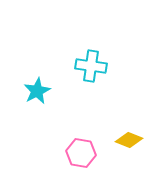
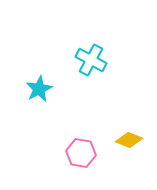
cyan cross: moved 6 px up; rotated 20 degrees clockwise
cyan star: moved 2 px right, 2 px up
